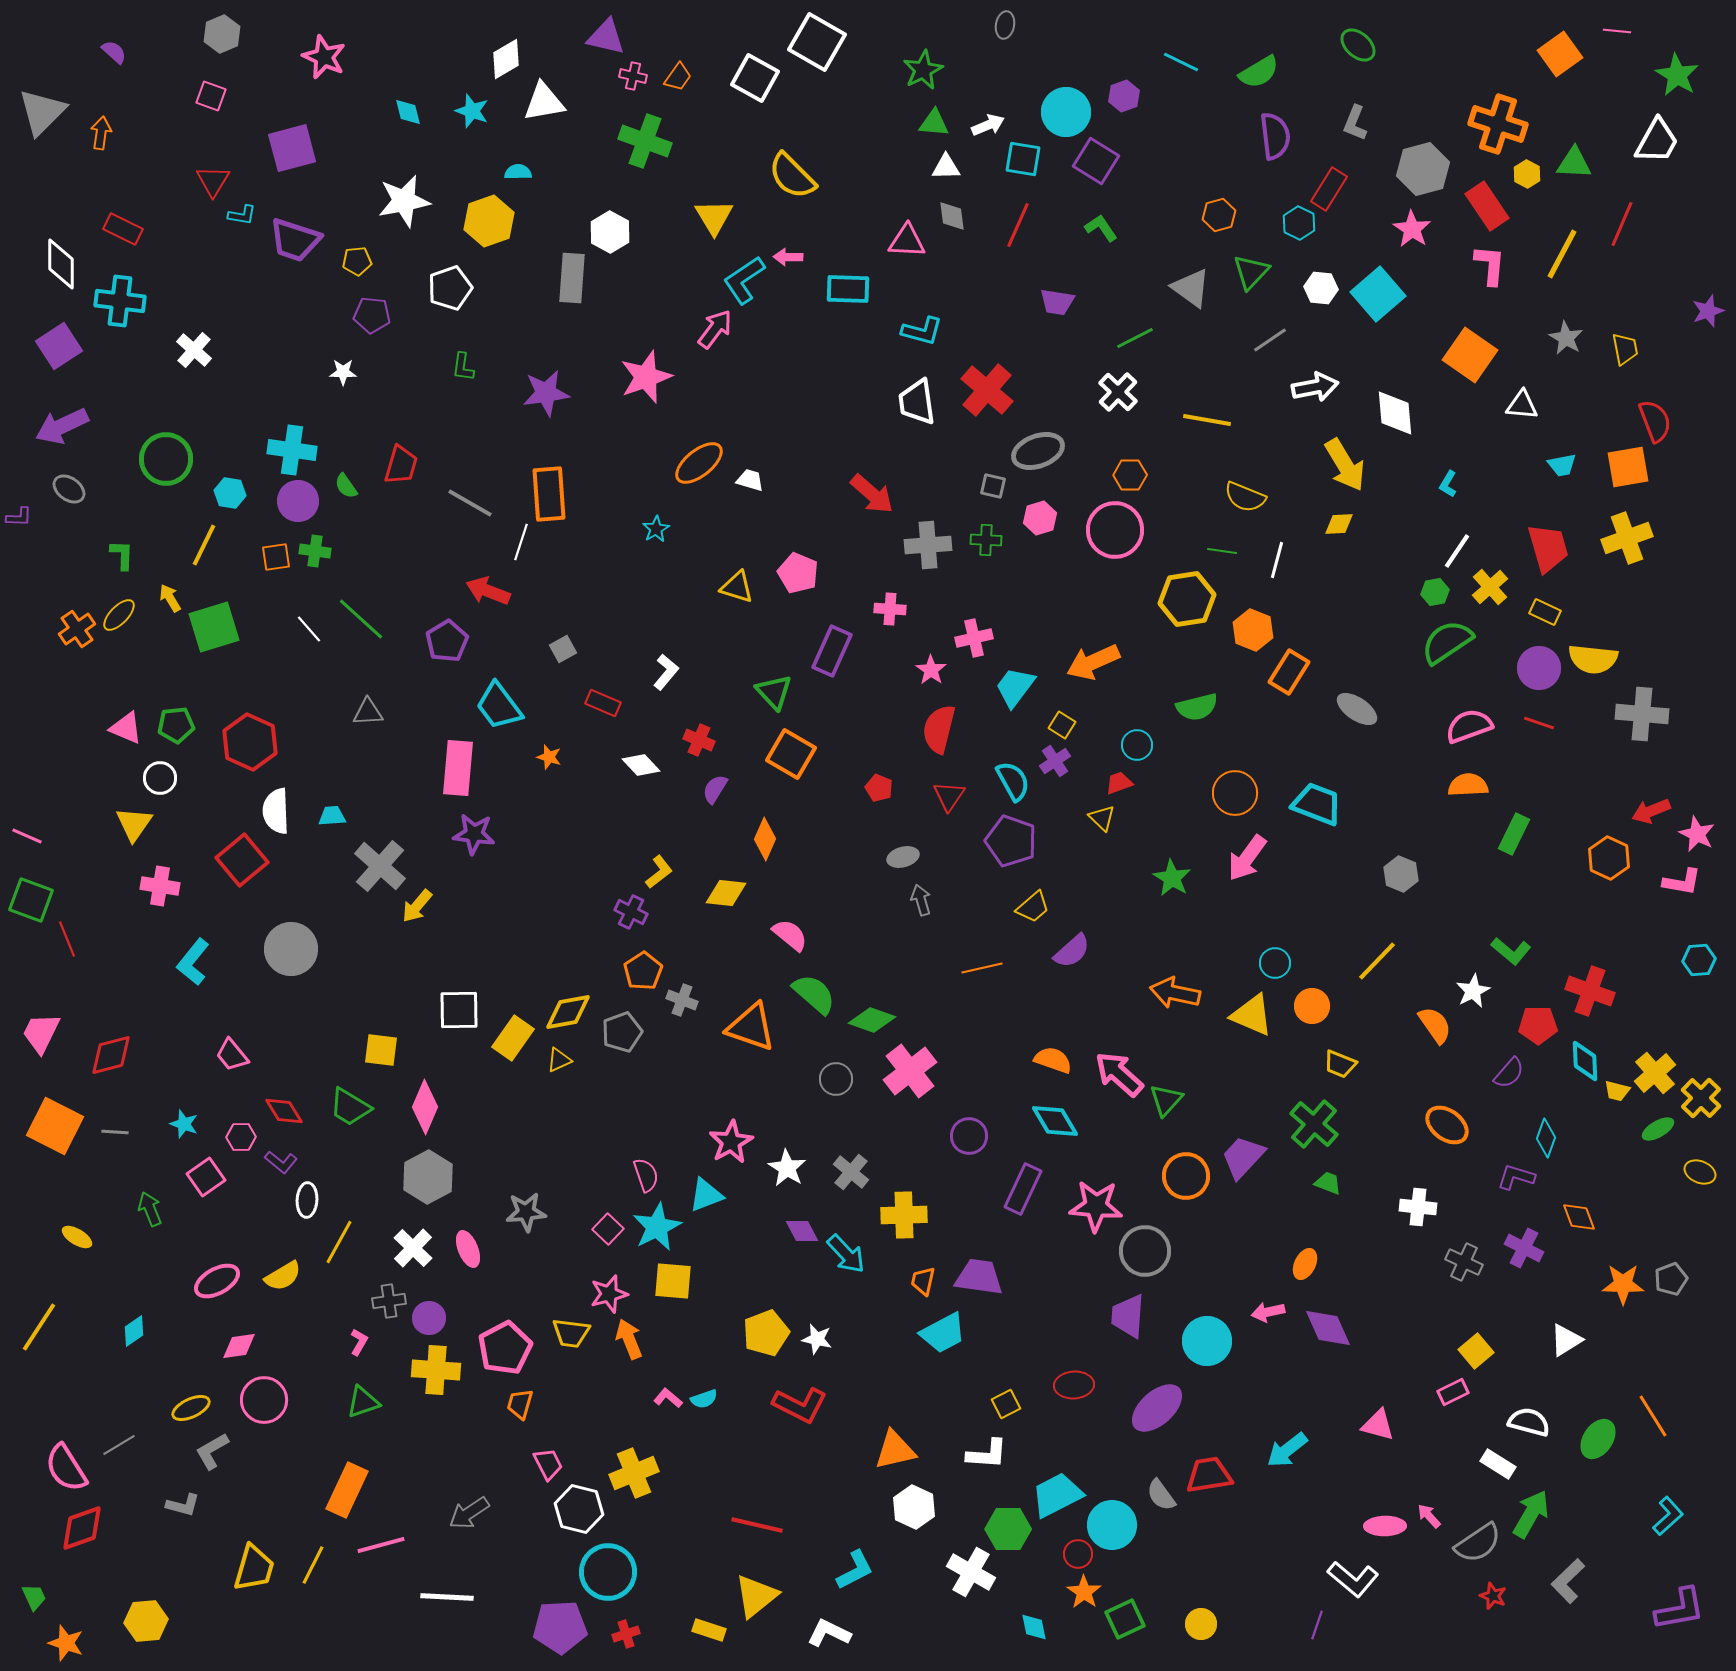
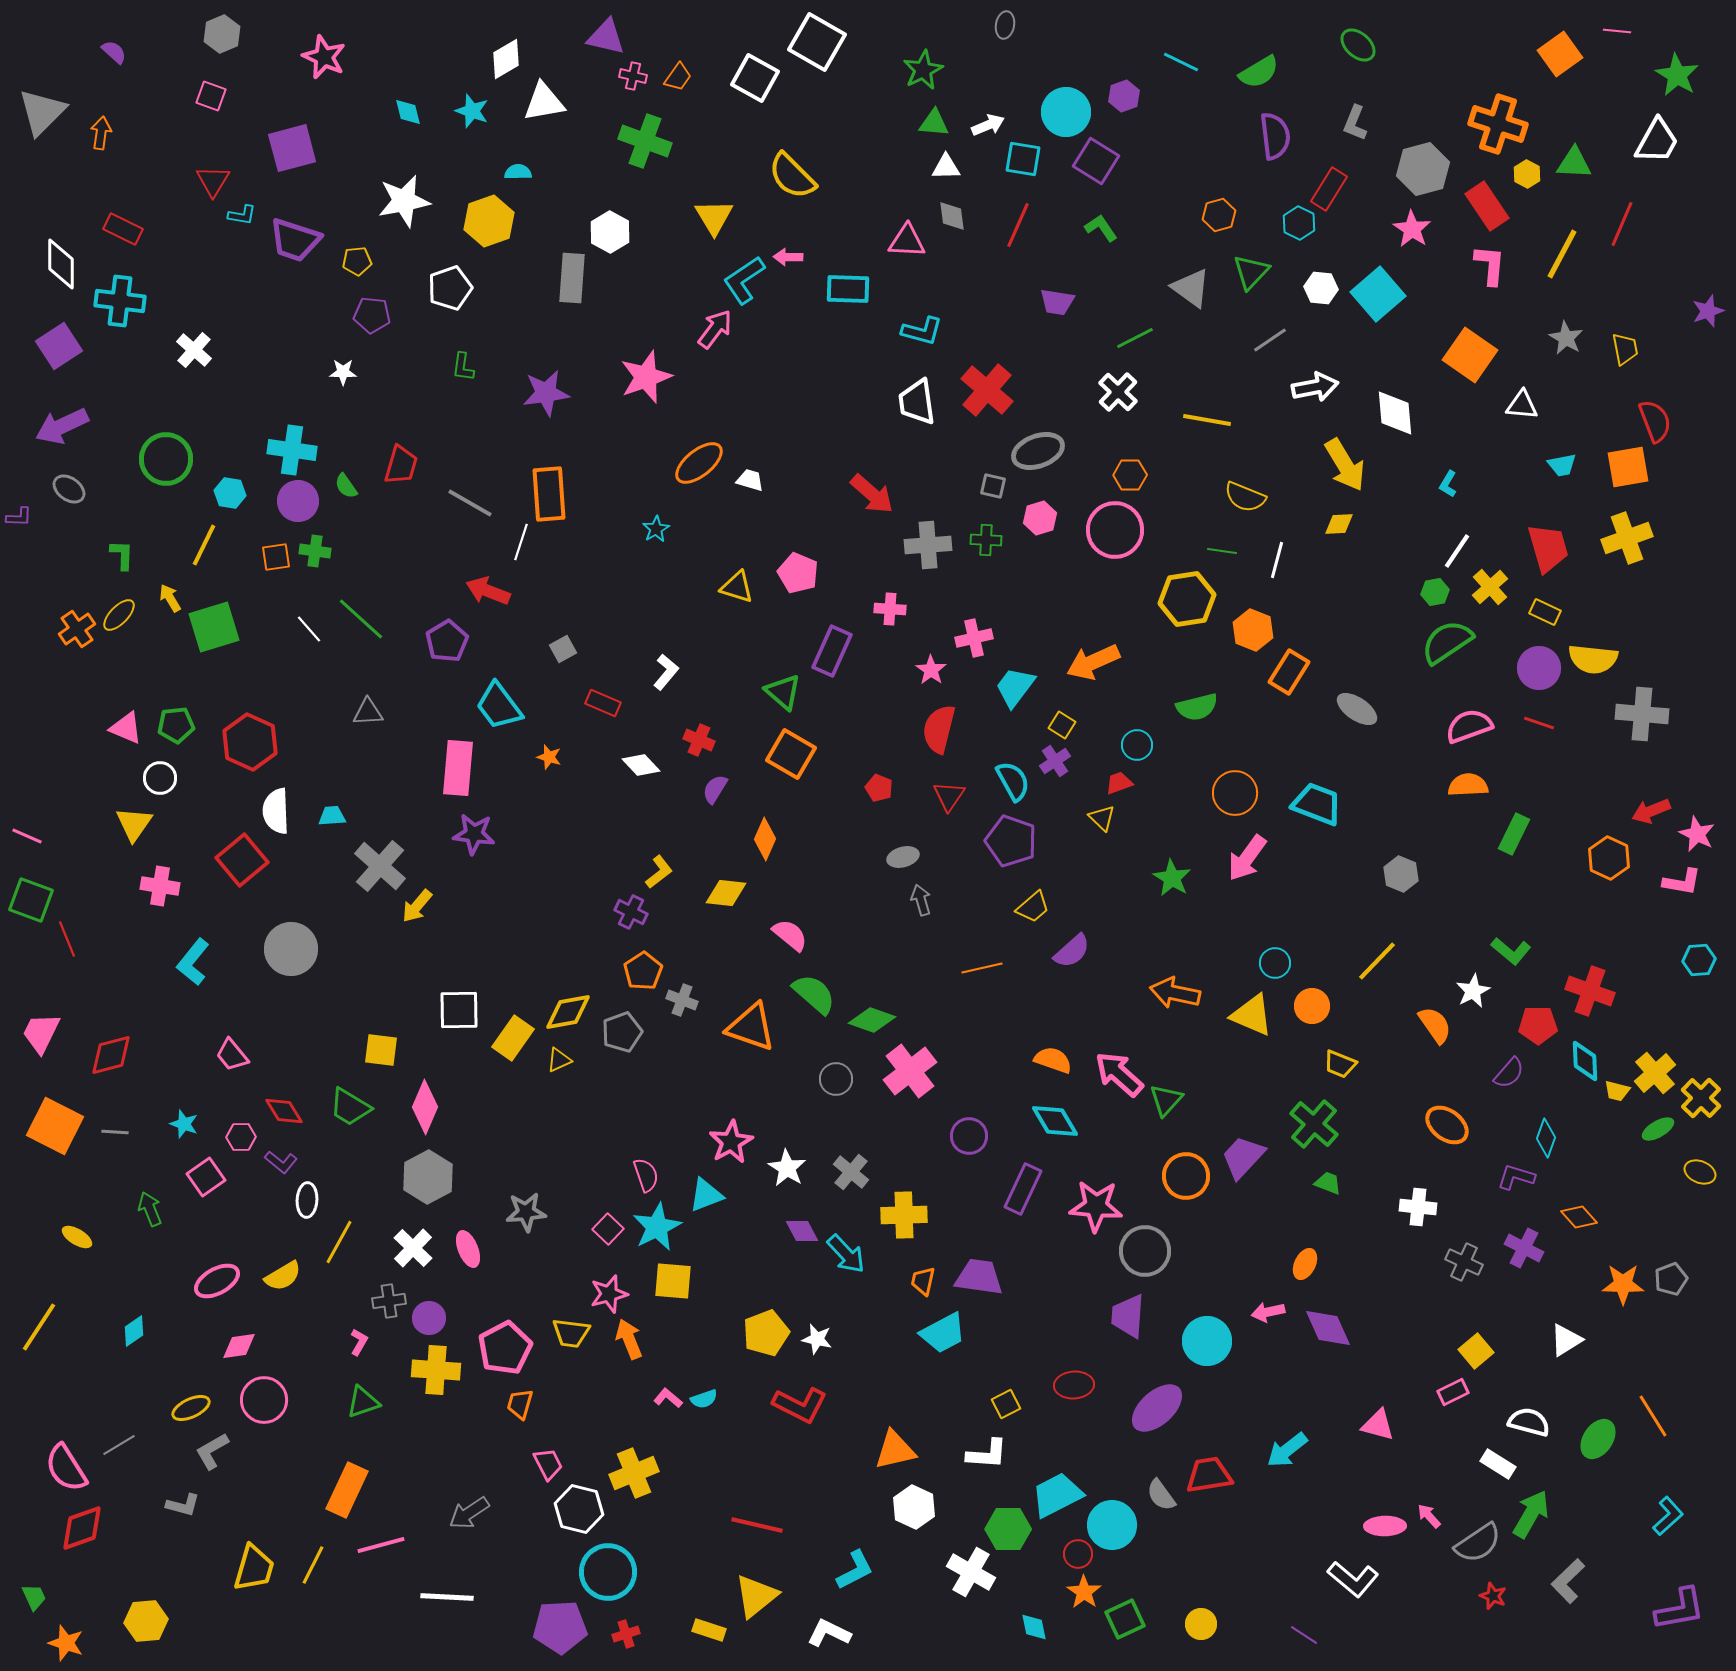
green triangle at (774, 692): moved 9 px right; rotated 6 degrees counterclockwise
orange diamond at (1579, 1217): rotated 21 degrees counterclockwise
purple line at (1317, 1625): moved 13 px left, 10 px down; rotated 76 degrees counterclockwise
